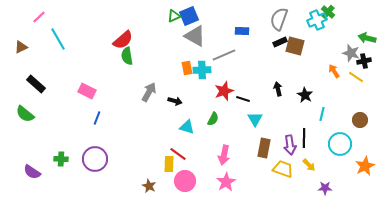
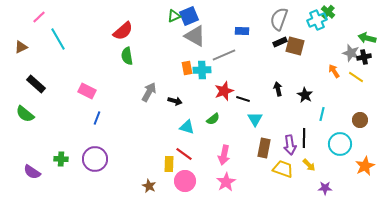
red semicircle at (123, 40): moved 9 px up
black cross at (364, 61): moved 4 px up
green semicircle at (213, 119): rotated 24 degrees clockwise
red line at (178, 154): moved 6 px right
